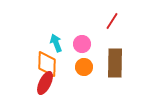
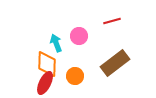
red line: rotated 42 degrees clockwise
pink circle: moved 3 px left, 8 px up
brown rectangle: rotated 52 degrees clockwise
orange circle: moved 9 px left, 9 px down
